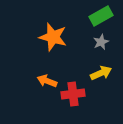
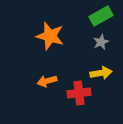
orange star: moved 3 px left, 1 px up
yellow arrow: rotated 15 degrees clockwise
orange arrow: rotated 36 degrees counterclockwise
red cross: moved 6 px right, 1 px up
